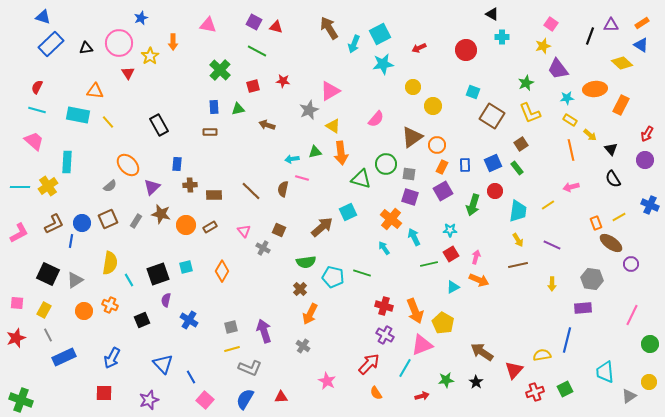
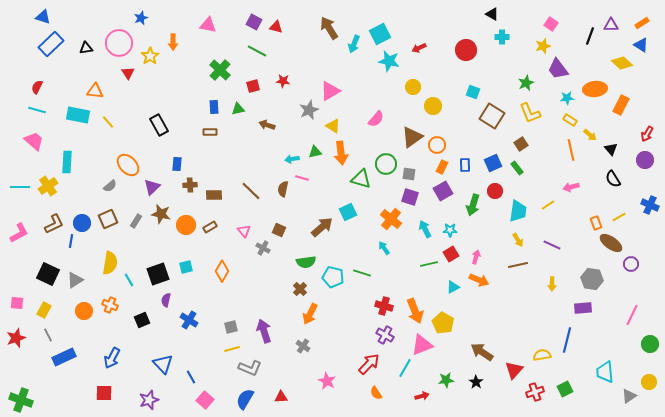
cyan star at (383, 64): moved 6 px right, 3 px up; rotated 20 degrees clockwise
cyan arrow at (414, 237): moved 11 px right, 8 px up
